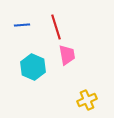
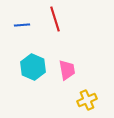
red line: moved 1 px left, 8 px up
pink trapezoid: moved 15 px down
